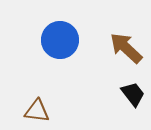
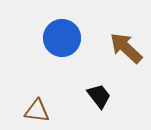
blue circle: moved 2 px right, 2 px up
black trapezoid: moved 34 px left, 2 px down
